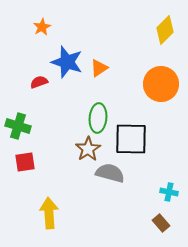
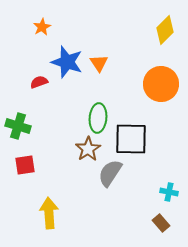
orange triangle: moved 5 px up; rotated 30 degrees counterclockwise
red square: moved 3 px down
gray semicircle: rotated 72 degrees counterclockwise
